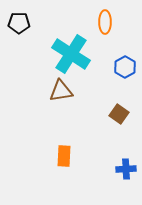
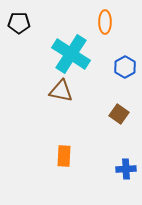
brown triangle: rotated 20 degrees clockwise
